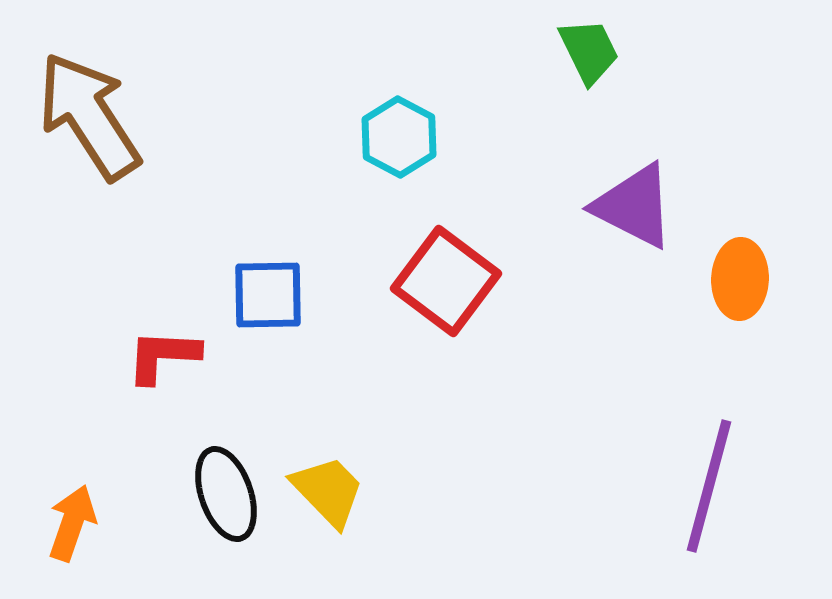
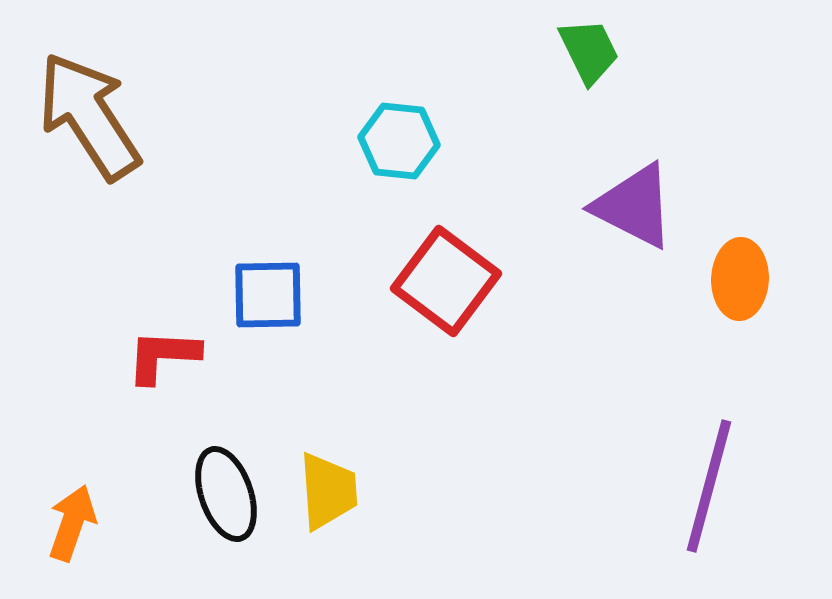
cyan hexagon: moved 4 px down; rotated 22 degrees counterclockwise
yellow trapezoid: rotated 40 degrees clockwise
